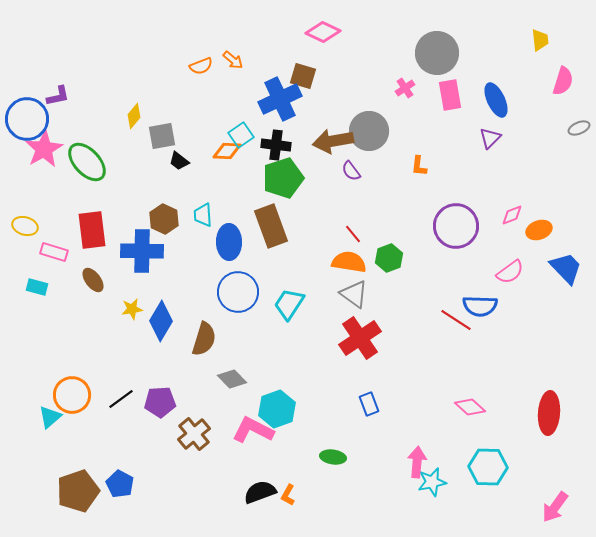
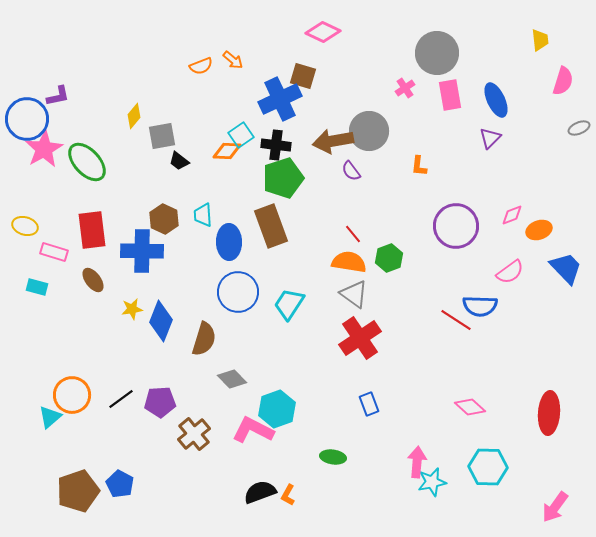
blue diamond at (161, 321): rotated 9 degrees counterclockwise
